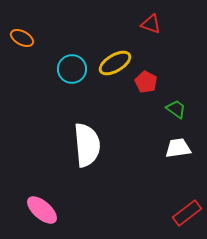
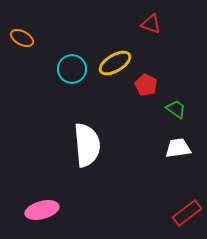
red pentagon: moved 3 px down
pink ellipse: rotated 56 degrees counterclockwise
